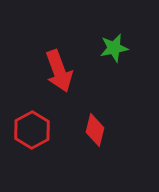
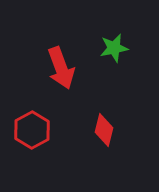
red arrow: moved 2 px right, 3 px up
red diamond: moved 9 px right
